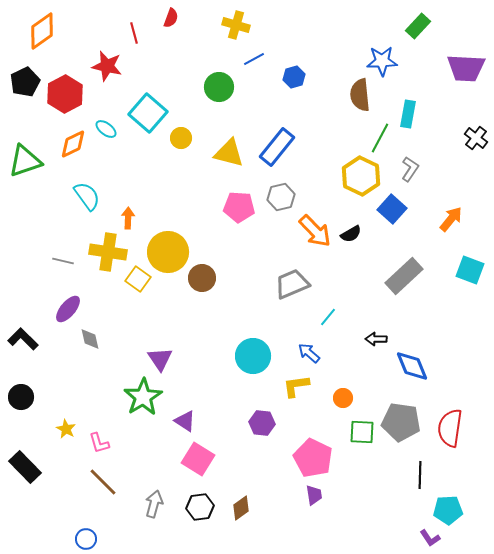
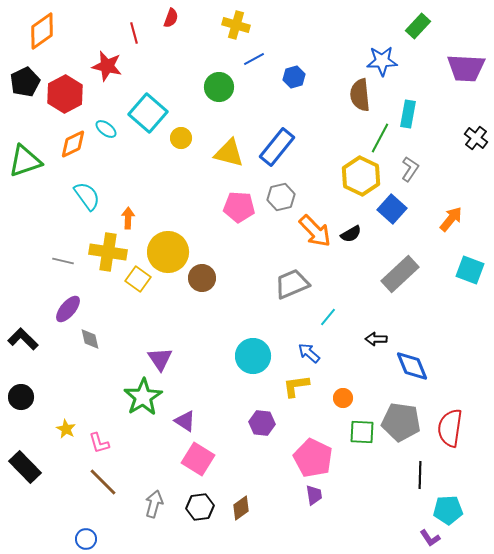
gray rectangle at (404, 276): moved 4 px left, 2 px up
